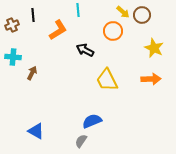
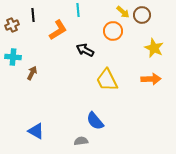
blue semicircle: moved 3 px right; rotated 108 degrees counterclockwise
gray semicircle: rotated 48 degrees clockwise
